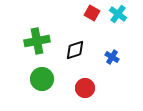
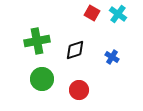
red circle: moved 6 px left, 2 px down
